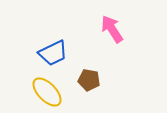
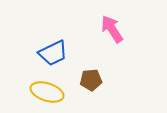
brown pentagon: moved 2 px right; rotated 15 degrees counterclockwise
yellow ellipse: rotated 28 degrees counterclockwise
